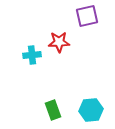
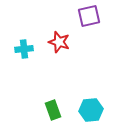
purple square: moved 2 px right
red star: rotated 20 degrees clockwise
cyan cross: moved 8 px left, 6 px up
